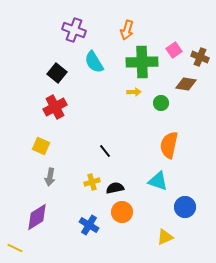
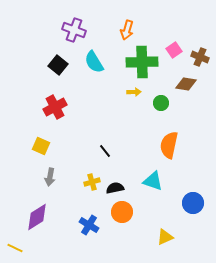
black square: moved 1 px right, 8 px up
cyan triangle: moved 5 px left
blue circle: moved 8 px right, 4 px up
